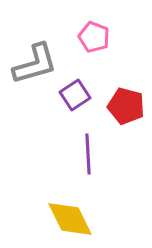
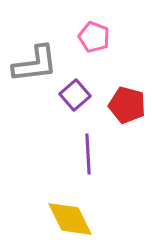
gray L-shape: rotated 9 degrees clockwise
purple square: rotated 8 degrees counterclockwise
red pentagon: moved 1 px right, 1 px up
